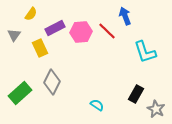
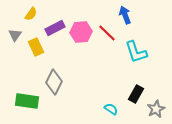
blue arrow: moved 1 px up
red line: moved 2 px down
gray triangle: moved 1 px right
yellow rectangle: moved 4 px left, 1 px up
cyan L-shape: moved 9 px left
gray diamond: moved 2 px right
green rectangle: moved 7 px right, 8 px down; rotated 50 degrees clockwise
cyan semicircle: moved 14 px right, 4 px down
gray star: rotated 18 degrees clockwise
